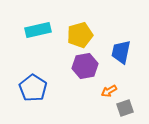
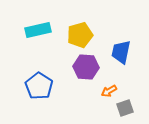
purple hexagon: moved 1 px right, 1 px down; rotated 15 degrees clockwise
blue pentagon: moved 6 px right, 2 px up
